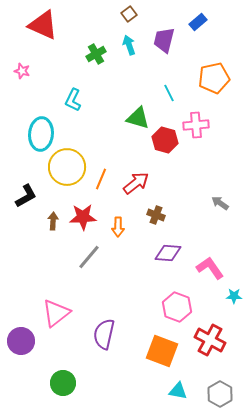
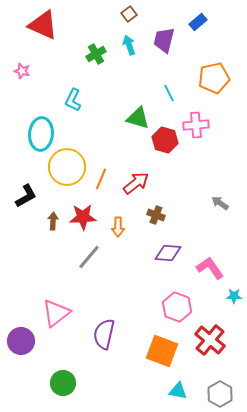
red cross: rotated 12 degrees clockwise
